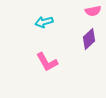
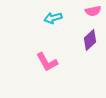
cyan arrow: moved 9 px right, 4 px up
purple diamond: moved 1 px right, 1 px down
